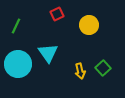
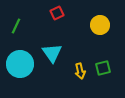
red square: moved 1 px up
yellow circle: moved 11 px right
cyan triangle: moved 4 px right
cyan circle: moved 2 px right
green square: rotated 28 degrees clockwise
